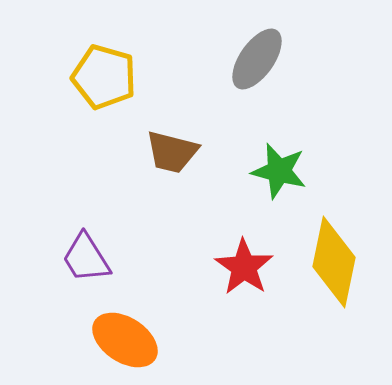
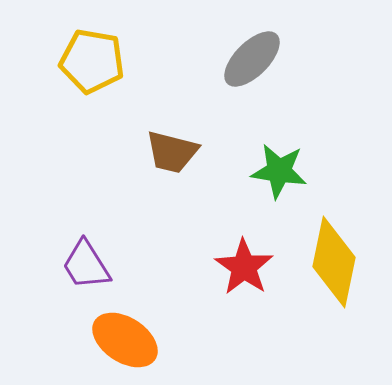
gray ellipse: moved 5 px left; rotated 10 degrees clockwise
yellow pentagon: moved 12 px left, 16 px up; rotated 6 degrees counterclockwise
green star: rotated 6 degrees counterclockwise
purple trapezoid: moved 7 px down
